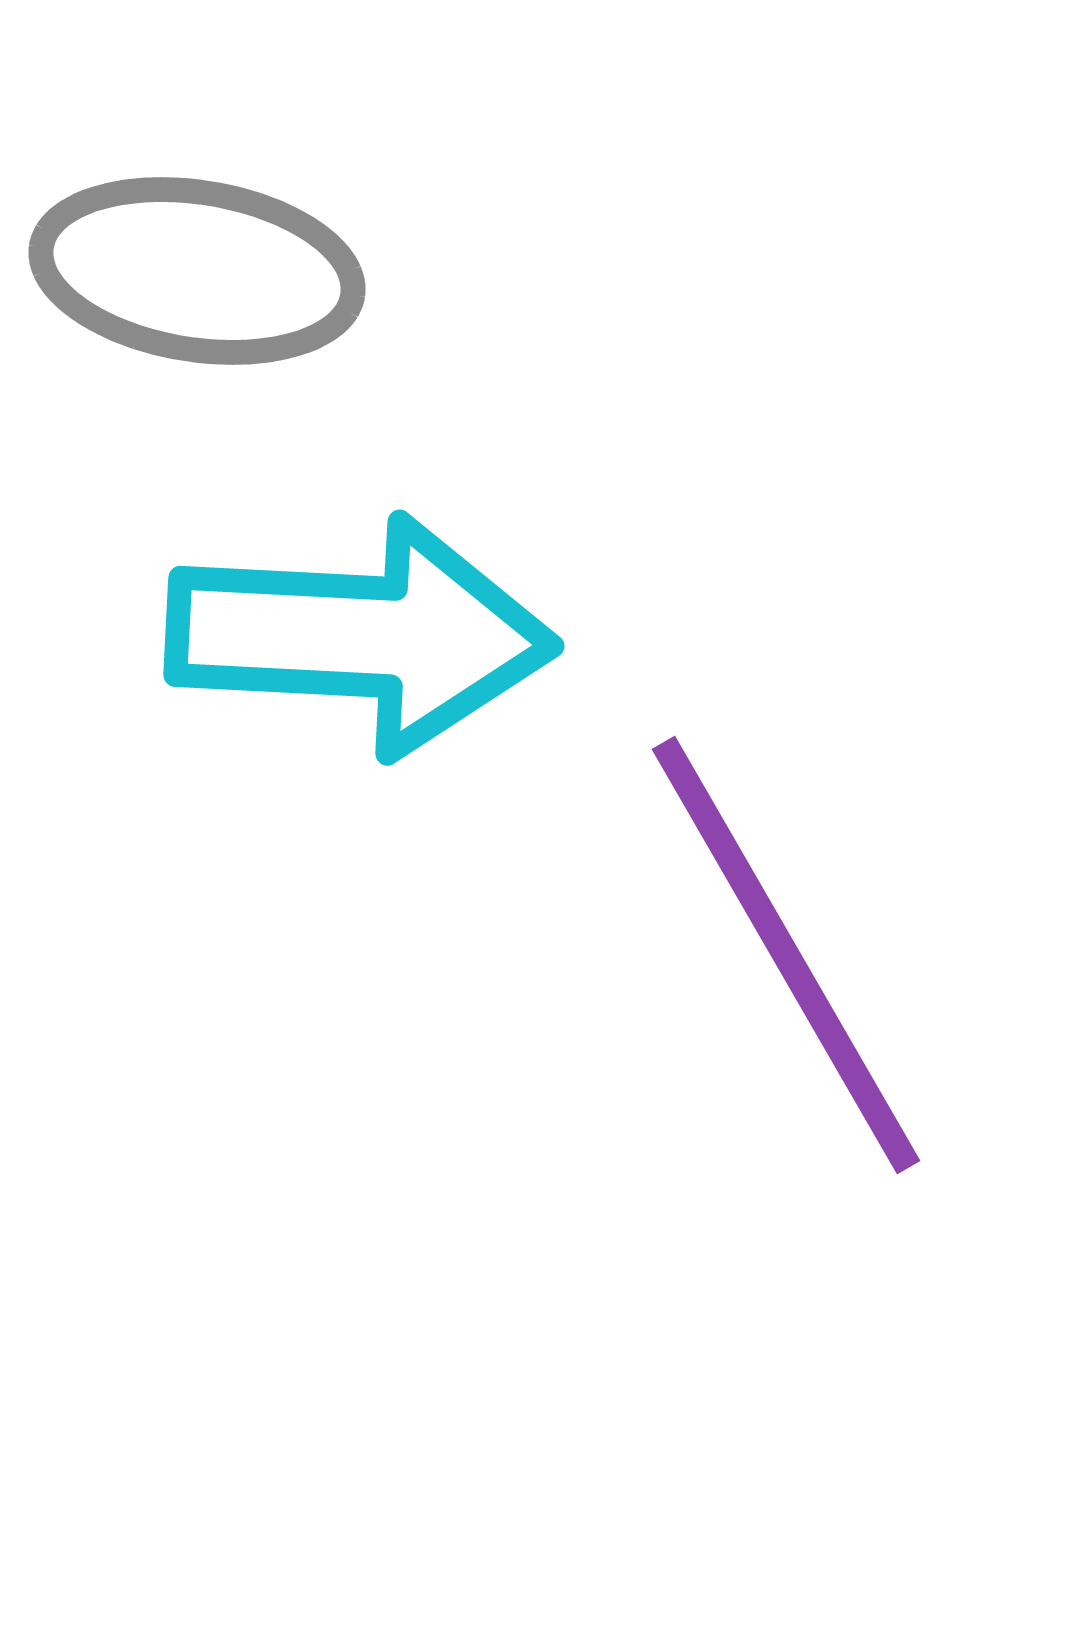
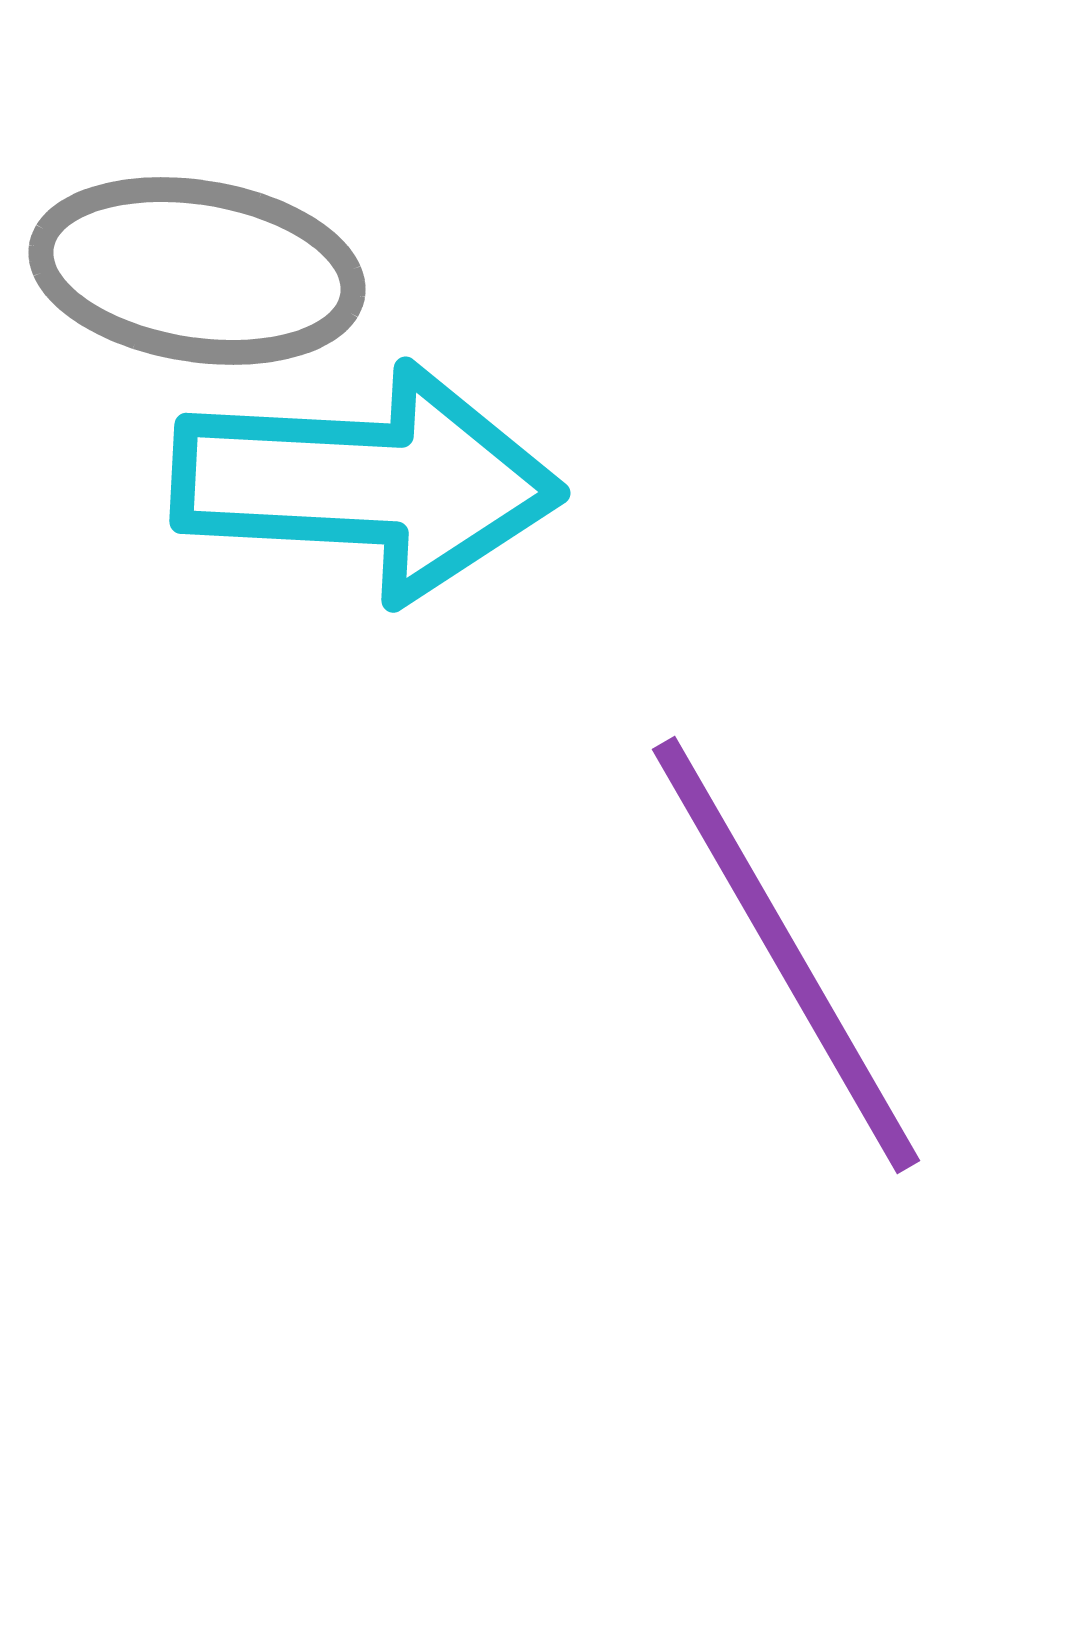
cyan arrow: moved 6 px right, 153 px up
